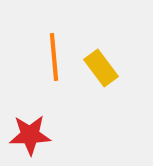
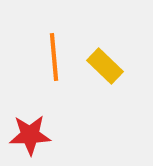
yellow rectangle: moved 4 px right, 2 px up; rotated 9 degrees counterclockwise
